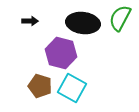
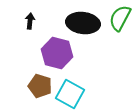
black arrow: rotated 84 degrees counterclockwise
purple hexagon: moved 4 px left
cyan square: moved 2 px left, 6 px down
